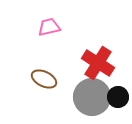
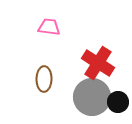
pink trapezoid: rotated 20 degrees clockwise
brown ellipse: rotated 65 degrees clockwise
black circle: moved 5 px down
